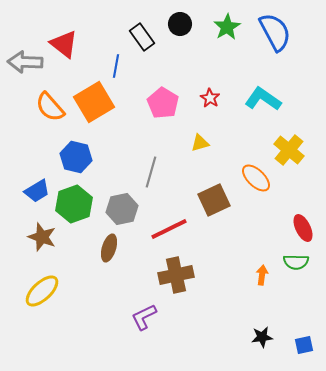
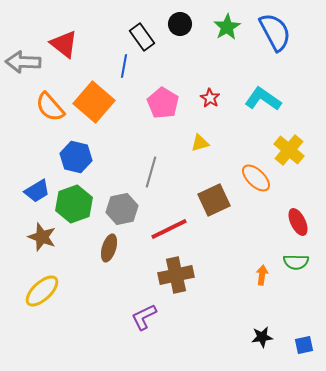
gray arrow: moved 2 px left
blue line: moved 8 px right
orange square: rotated 18 degrees counterclockwise
red ellipse: moved 5 px left, 6 px up
